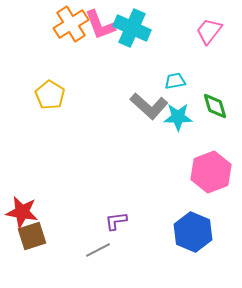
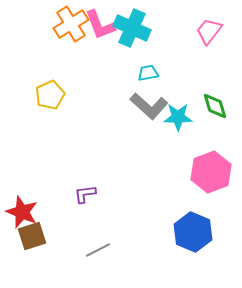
cyan trapezoid: moved 27 px left, 8 px up
yellow pentagon: rotated 16 degrees clockwise
red star: rotated 12 degrees clockwise
purple L-shape: moved 31 px left, 27 px up
